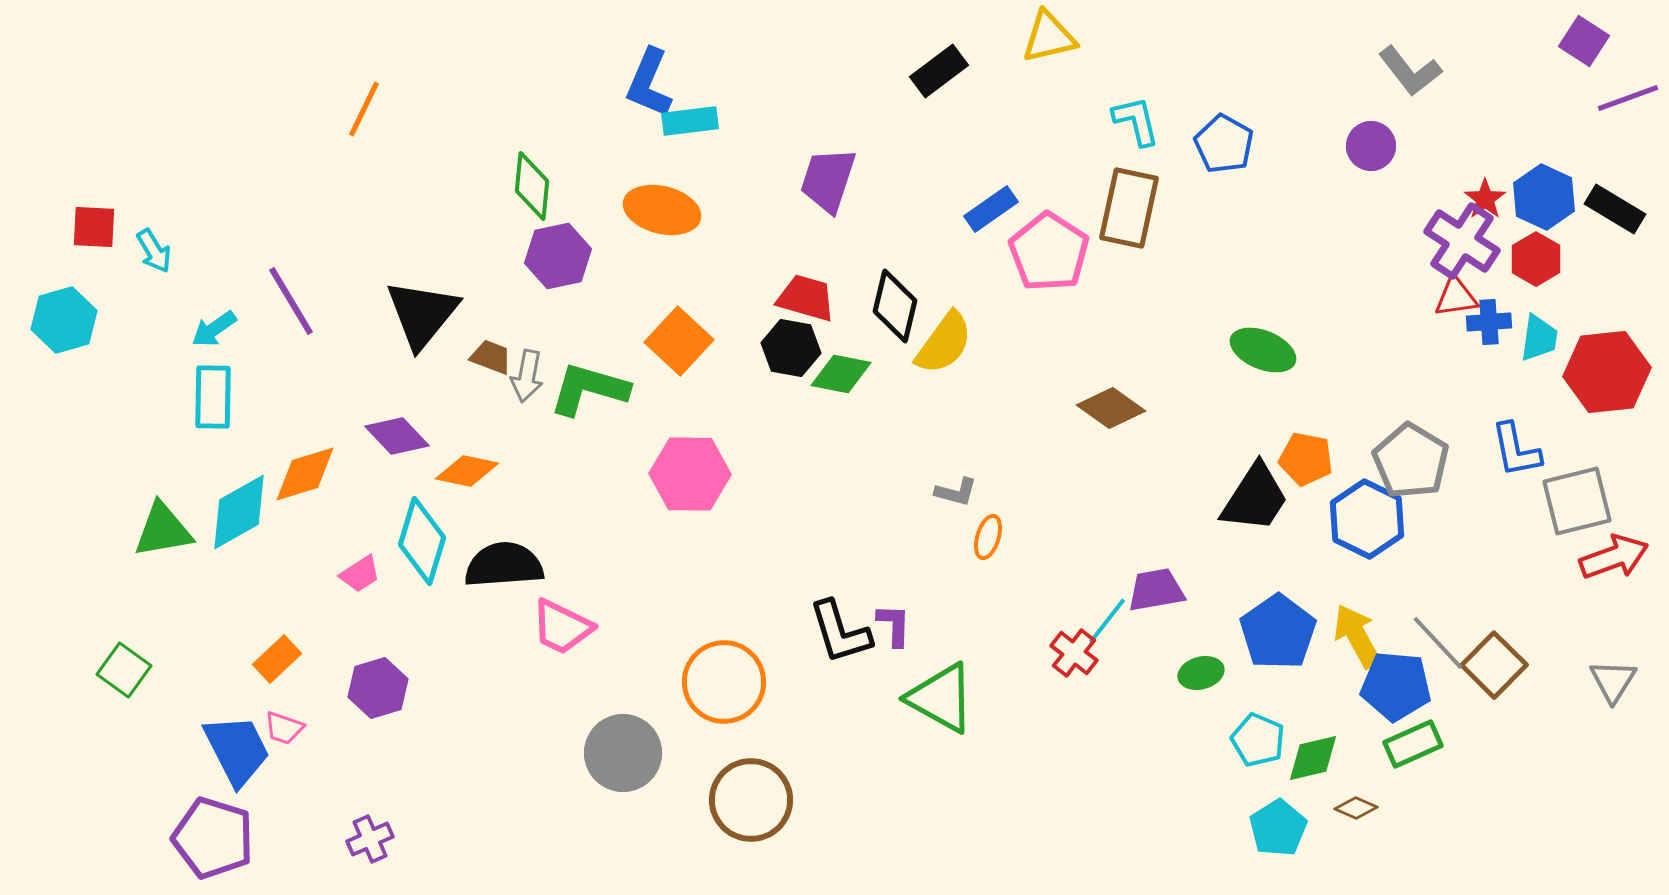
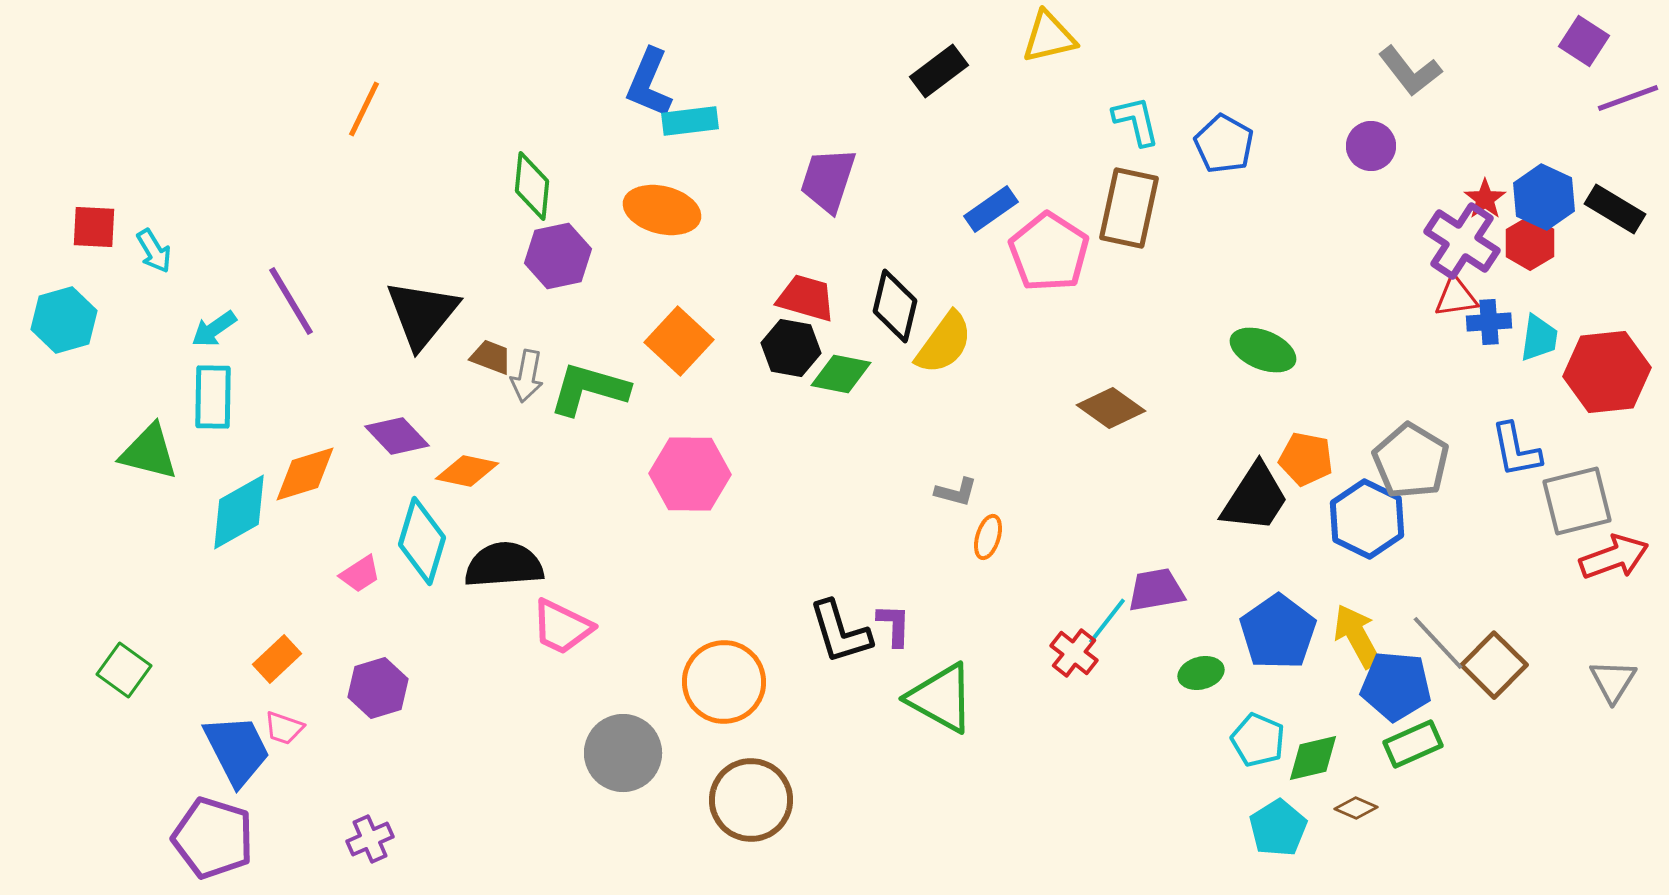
red hexagon at (1536, 259): moved 6 px left, 16 px up
green triangle at (163, 530): moved 14 px left, 78 px up; rotated 24 degrees clockwise
